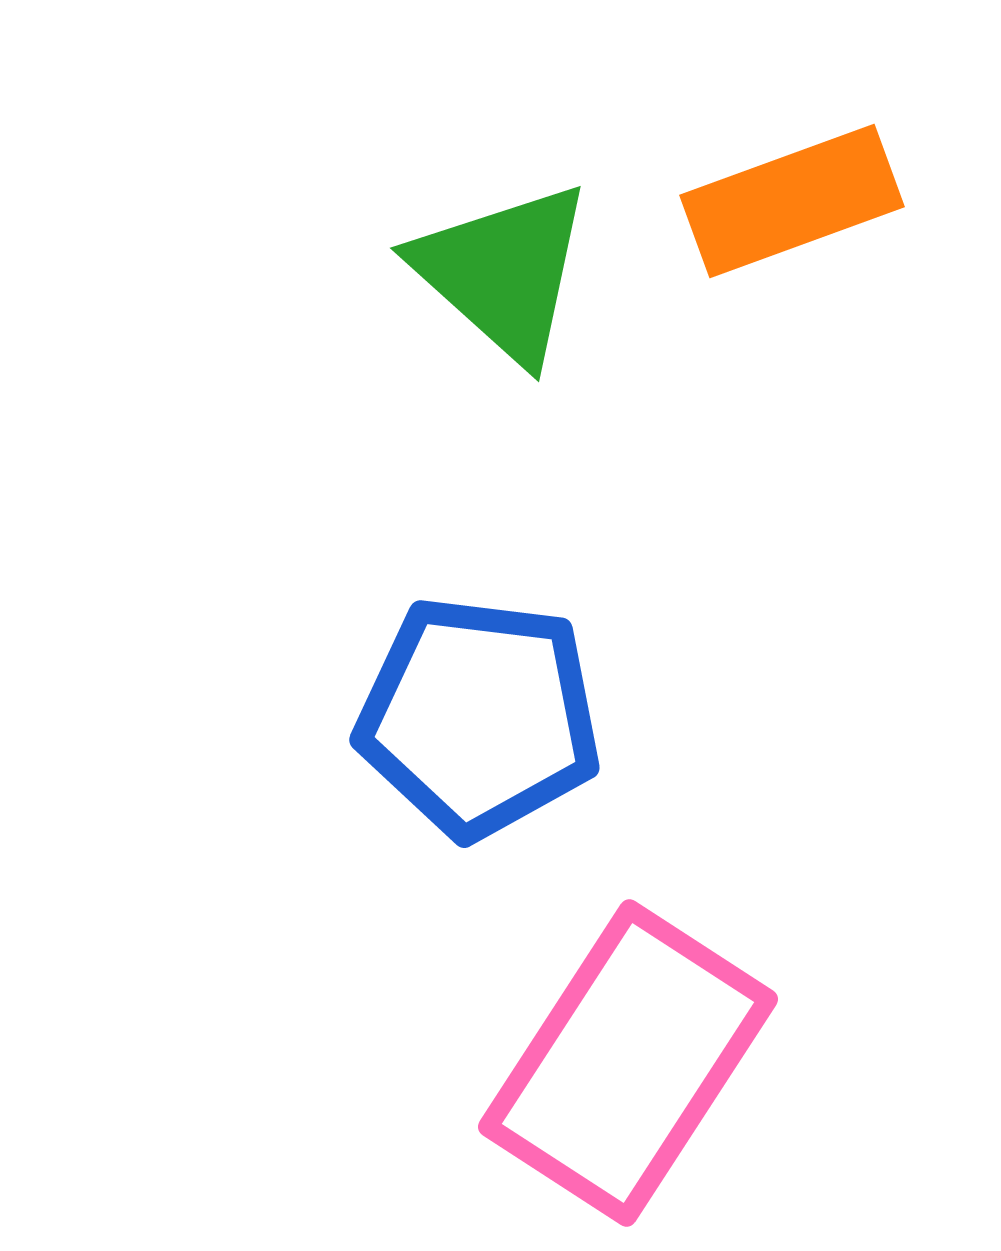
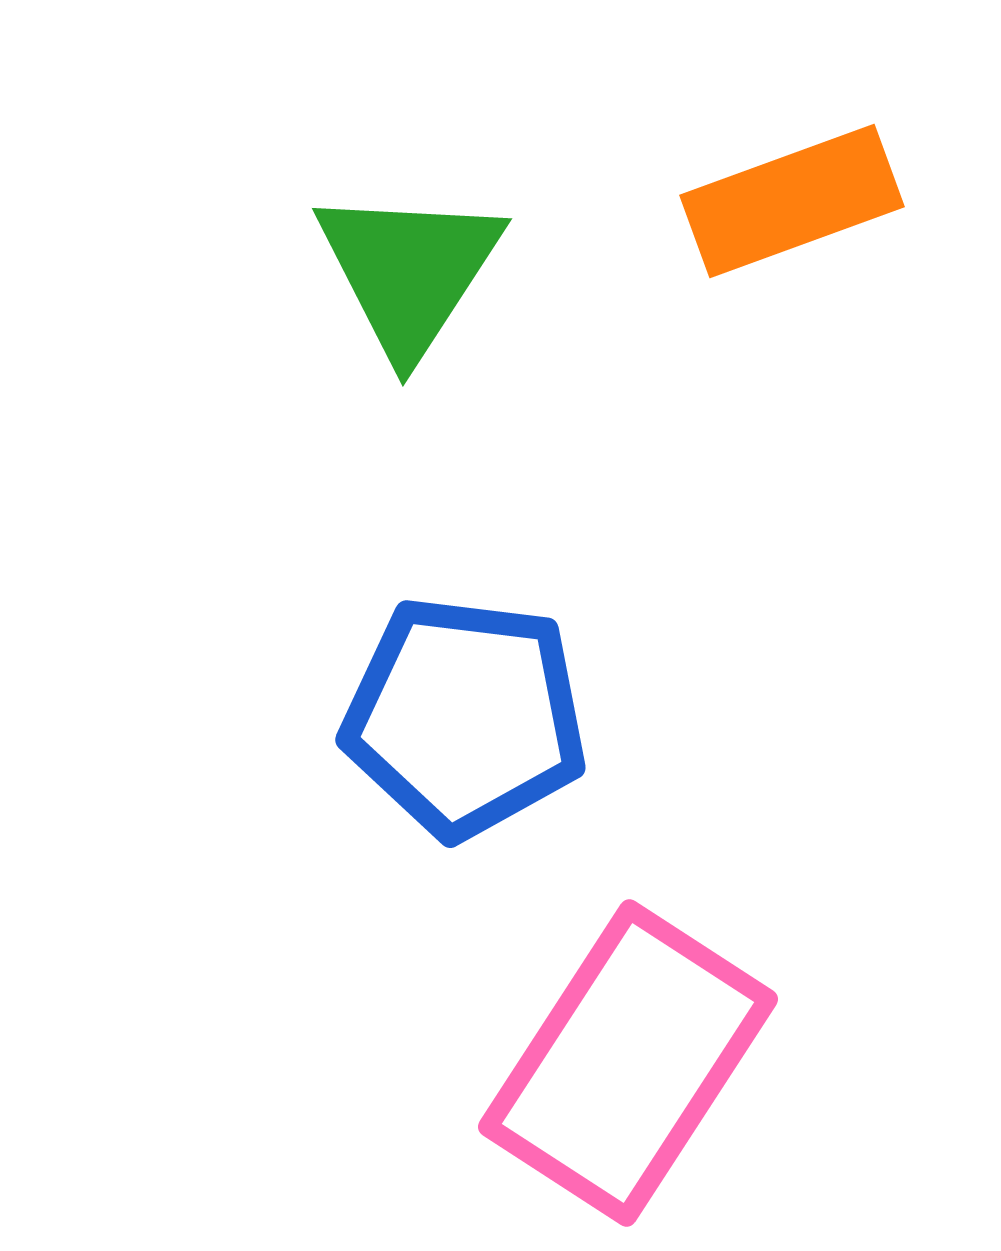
green triangle: moved 94 px left, 1 px up; rotated 21 degrees clockwise
blue pentagon: moved 14 px left
